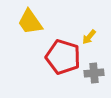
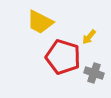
yellow trapezoid: moved 10 px right; rotated 28 degrees counterclockwise
gray cross: rotated 24 degrees clockwise
